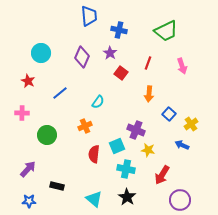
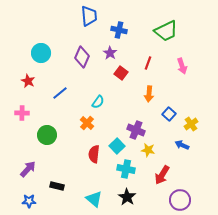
orange cross: moved 2 px right, 3 px up; rotated 24 degrees counterclockwise
cyan square: rotated 21 degrees counterclockwise
